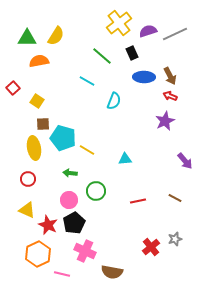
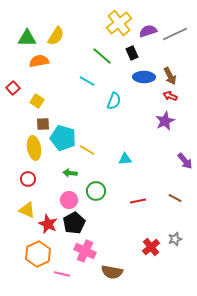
red star: moved 1 px up
